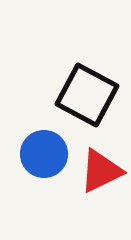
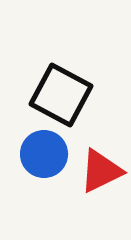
black square: moved 26 px left
